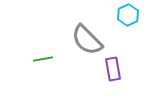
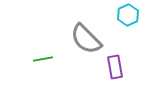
gray semicircle: moved 1 px left, 1 px up
purple rectangle: moved 2 px right, 2 px up
